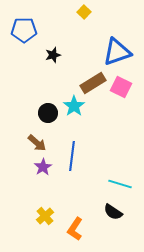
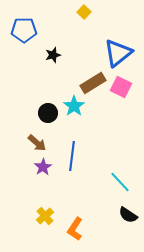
blue triangle: moved 1 px right, 1 px down; rotated 20 degrees counterclockwise
cyan line: moved 2 px up; rotated 30 degrees clockwise
black semicircle: moved 15 px right, 3 px down
